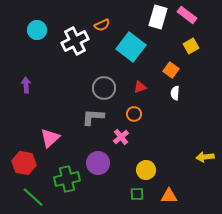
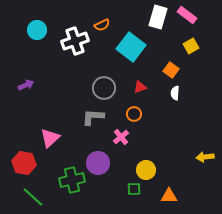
white cross: rotated 8 degrees clockwise
purple arrow: rotated 70 degrees clockwise
green cross: moved 5 px right, 1 px down
green square: moved 3 px left, 5 px up
